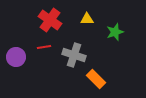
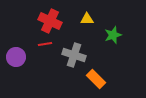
red cross: moved 1 px down; rotated 10 degrees counterclockwise
green star: moved 2 px left, 3 px down
red line: moved 1 px right, 3 px up
